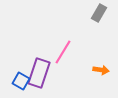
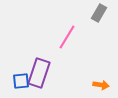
pink line: moved 4 px right, 15 px up
orange arrow: moved 15 px down
blue square: rotated 36 degrees counterclockwise
